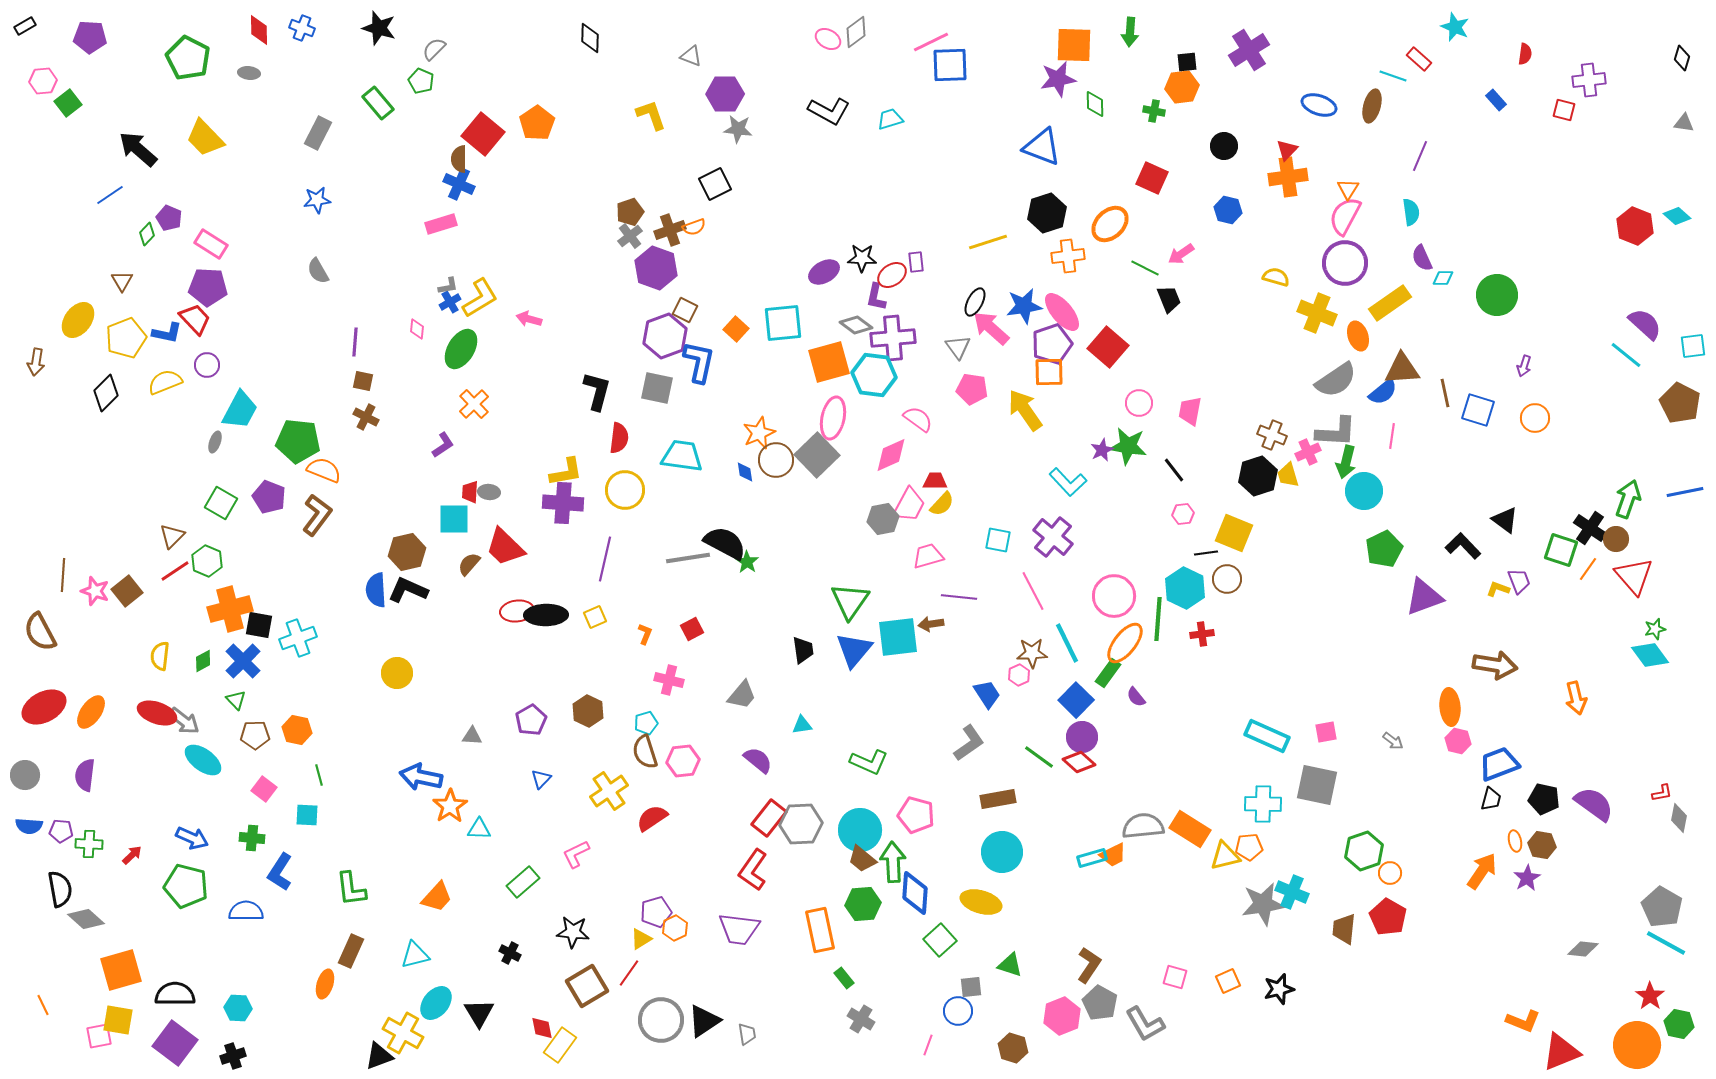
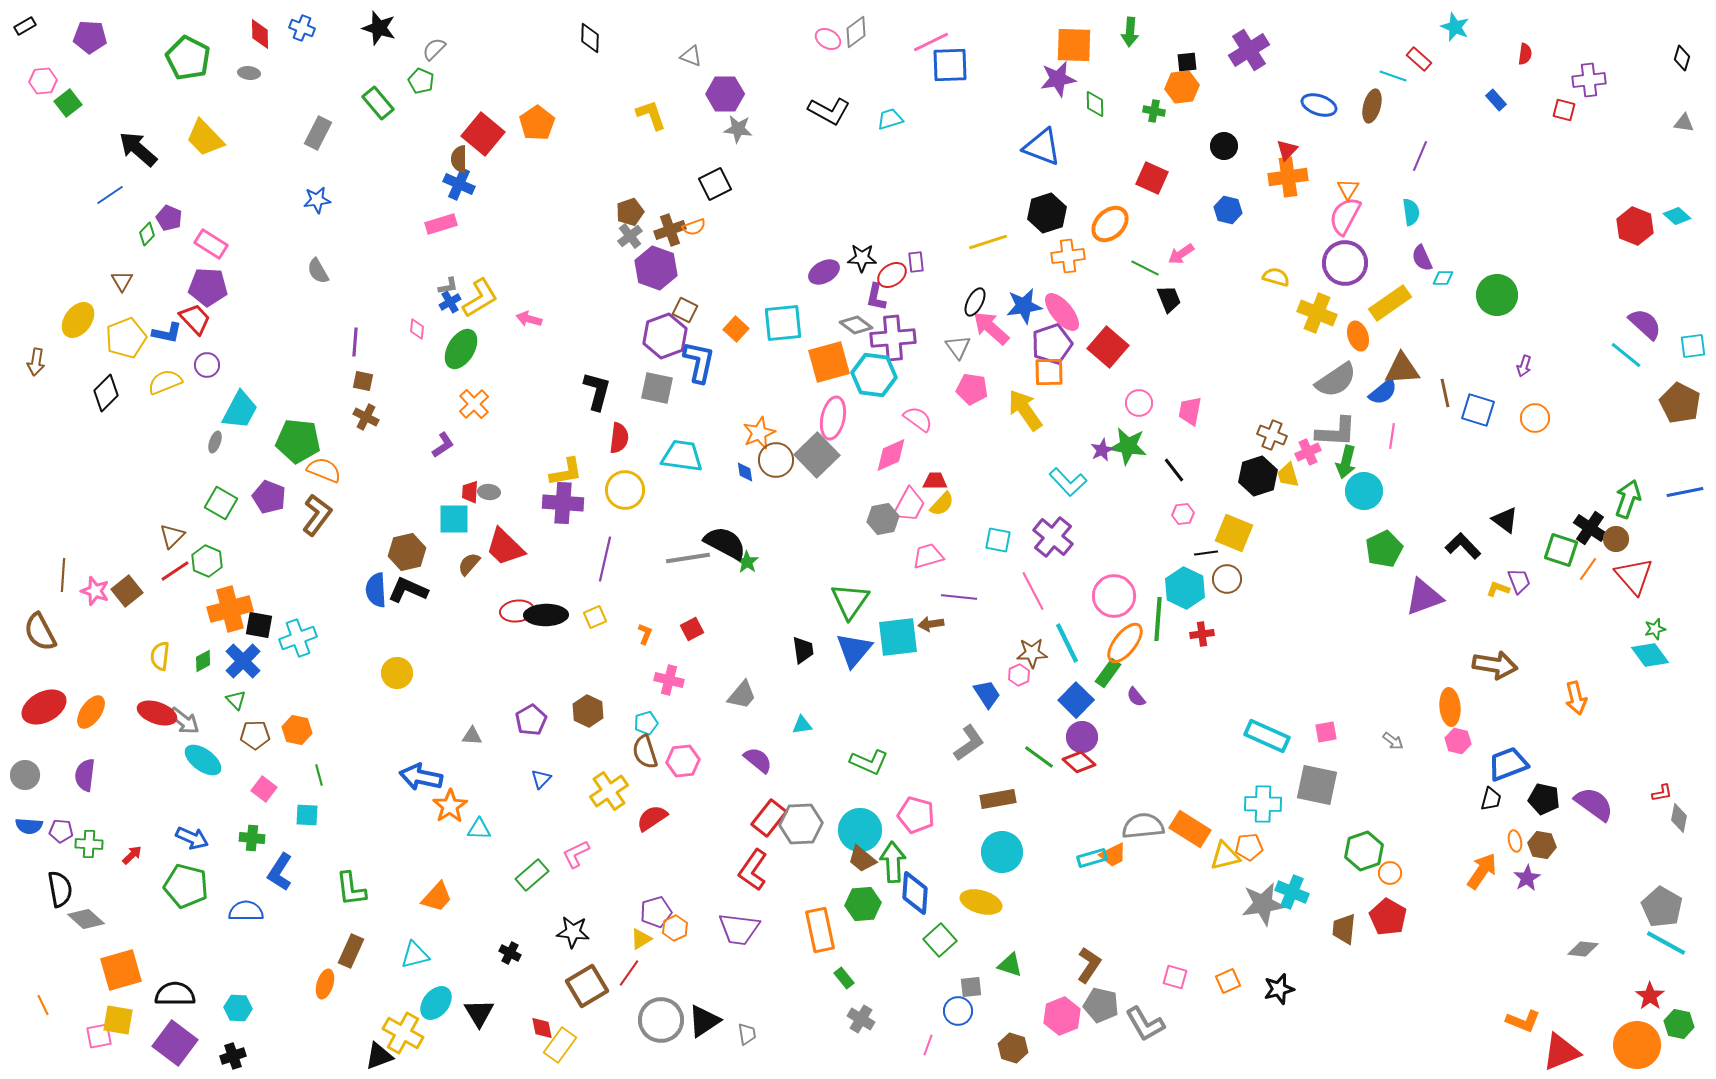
red diamond at (259, 30): moved 1 px right, 4 px down
blue trapezoid at (1499, 764): moved 9 px right
green rectangle at (523, 882): moved 9 px right, 7 px up
gray pentagon at (1100, 1003): moved 1 px right, 2 px down; rotated 16 degrees counterclockwise
